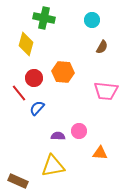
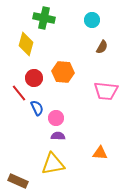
blue semicircle: rotated 112 degrees clockwise
pink circle: moved 23 px left, 13 px up
yellow triangle: moved 2 px up
